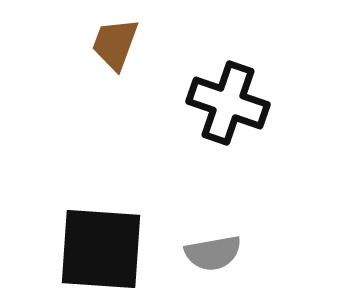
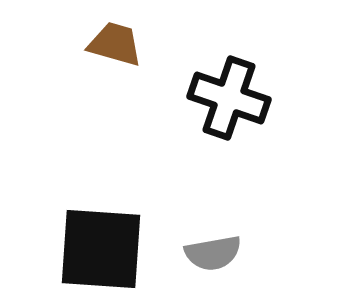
brown trapezoid: rotated 86 degrees clockwise
black cross: moved 1 px right, 5 px up
